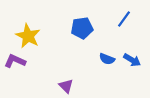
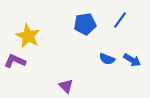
blue line: moved 4 px left, 1 px down
blue pentagon: moved 3 px right, 4 px up
